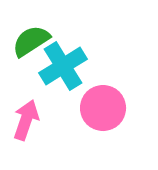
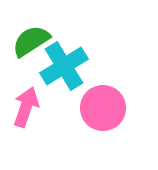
cyan cross: moved 1 px right
pink arrow: moved 13 px up
